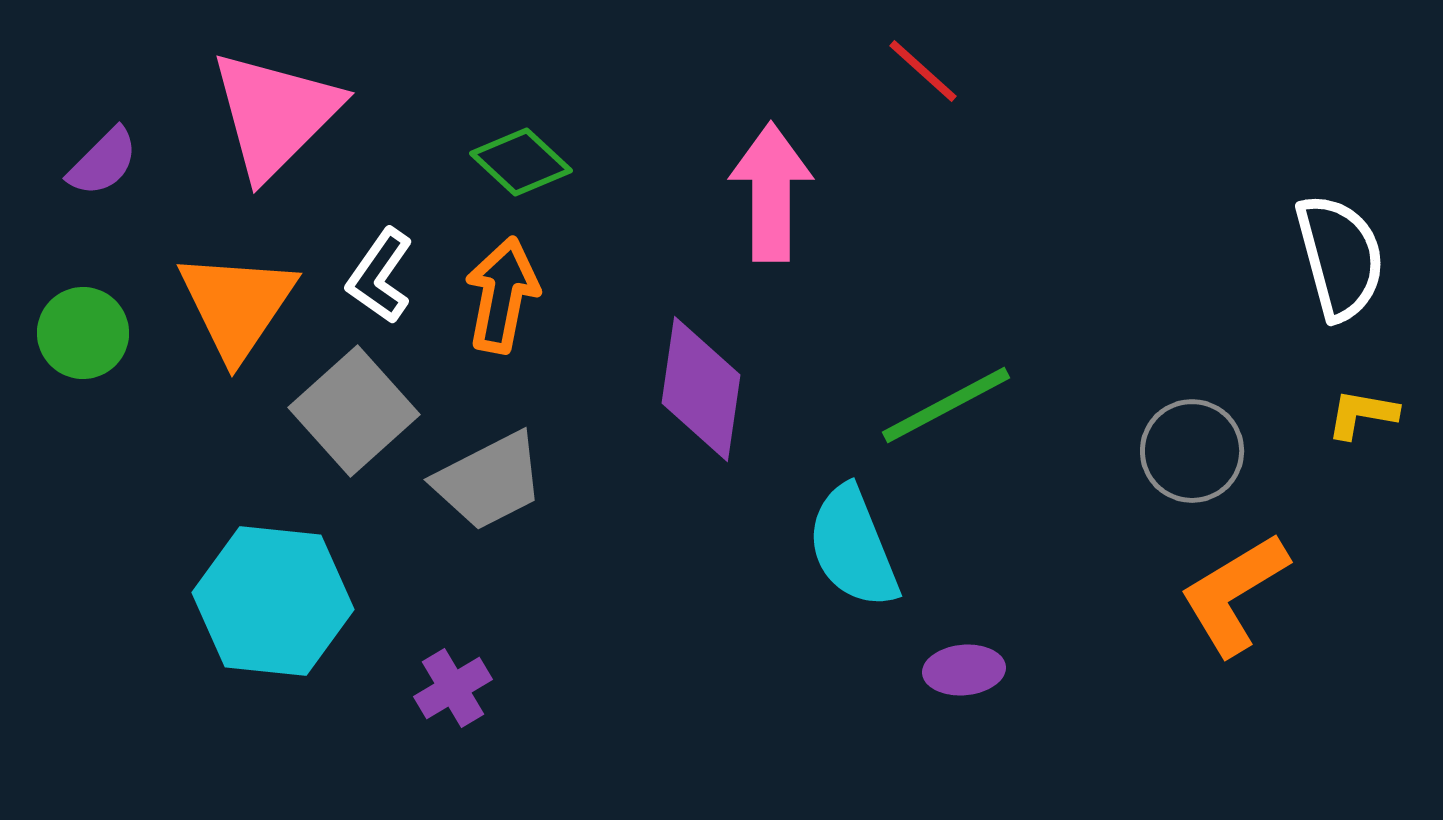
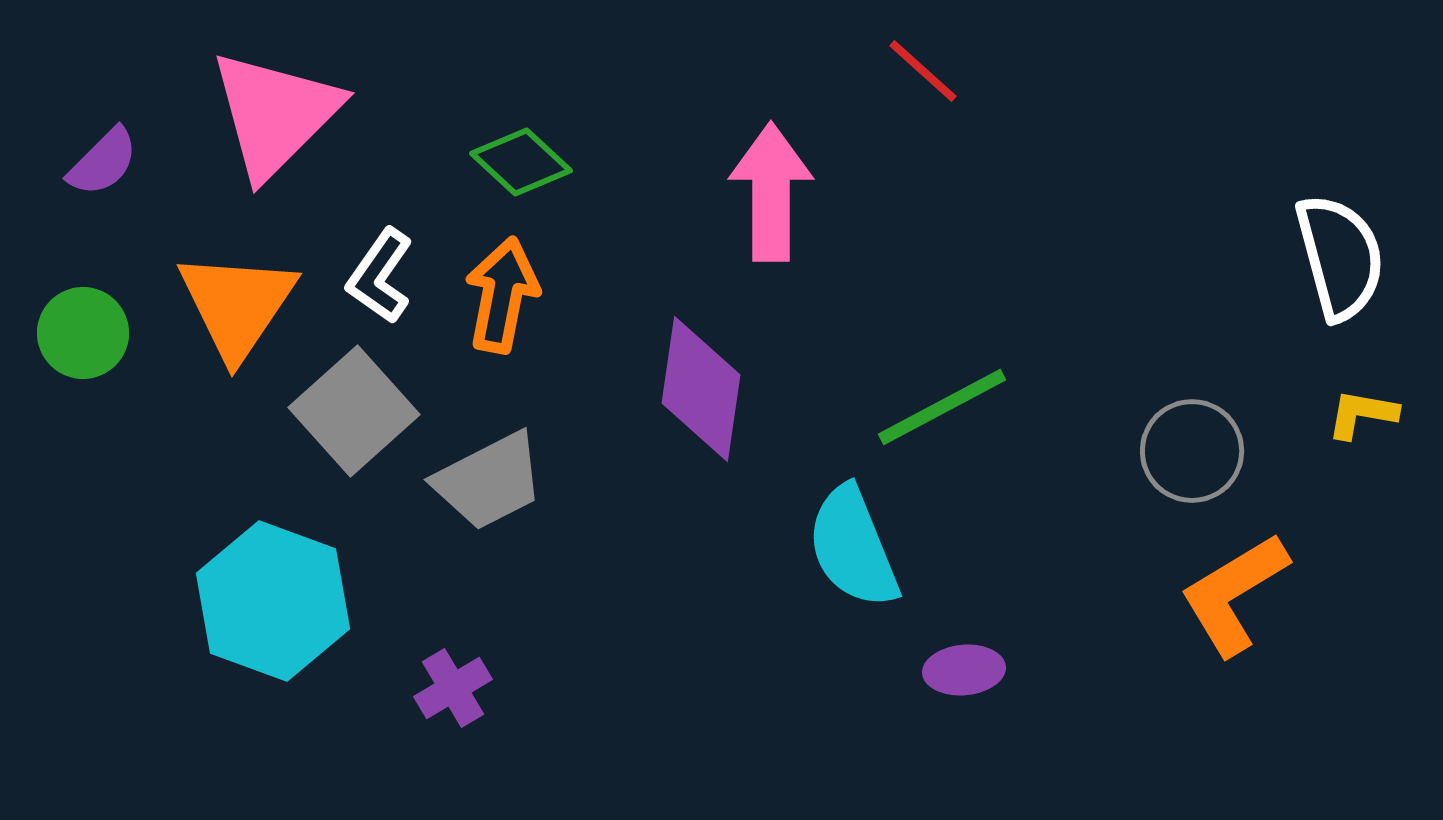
green line: moved 4 px left, 2 px down
cyan hexagon: rotated 14 degrees clockwise
